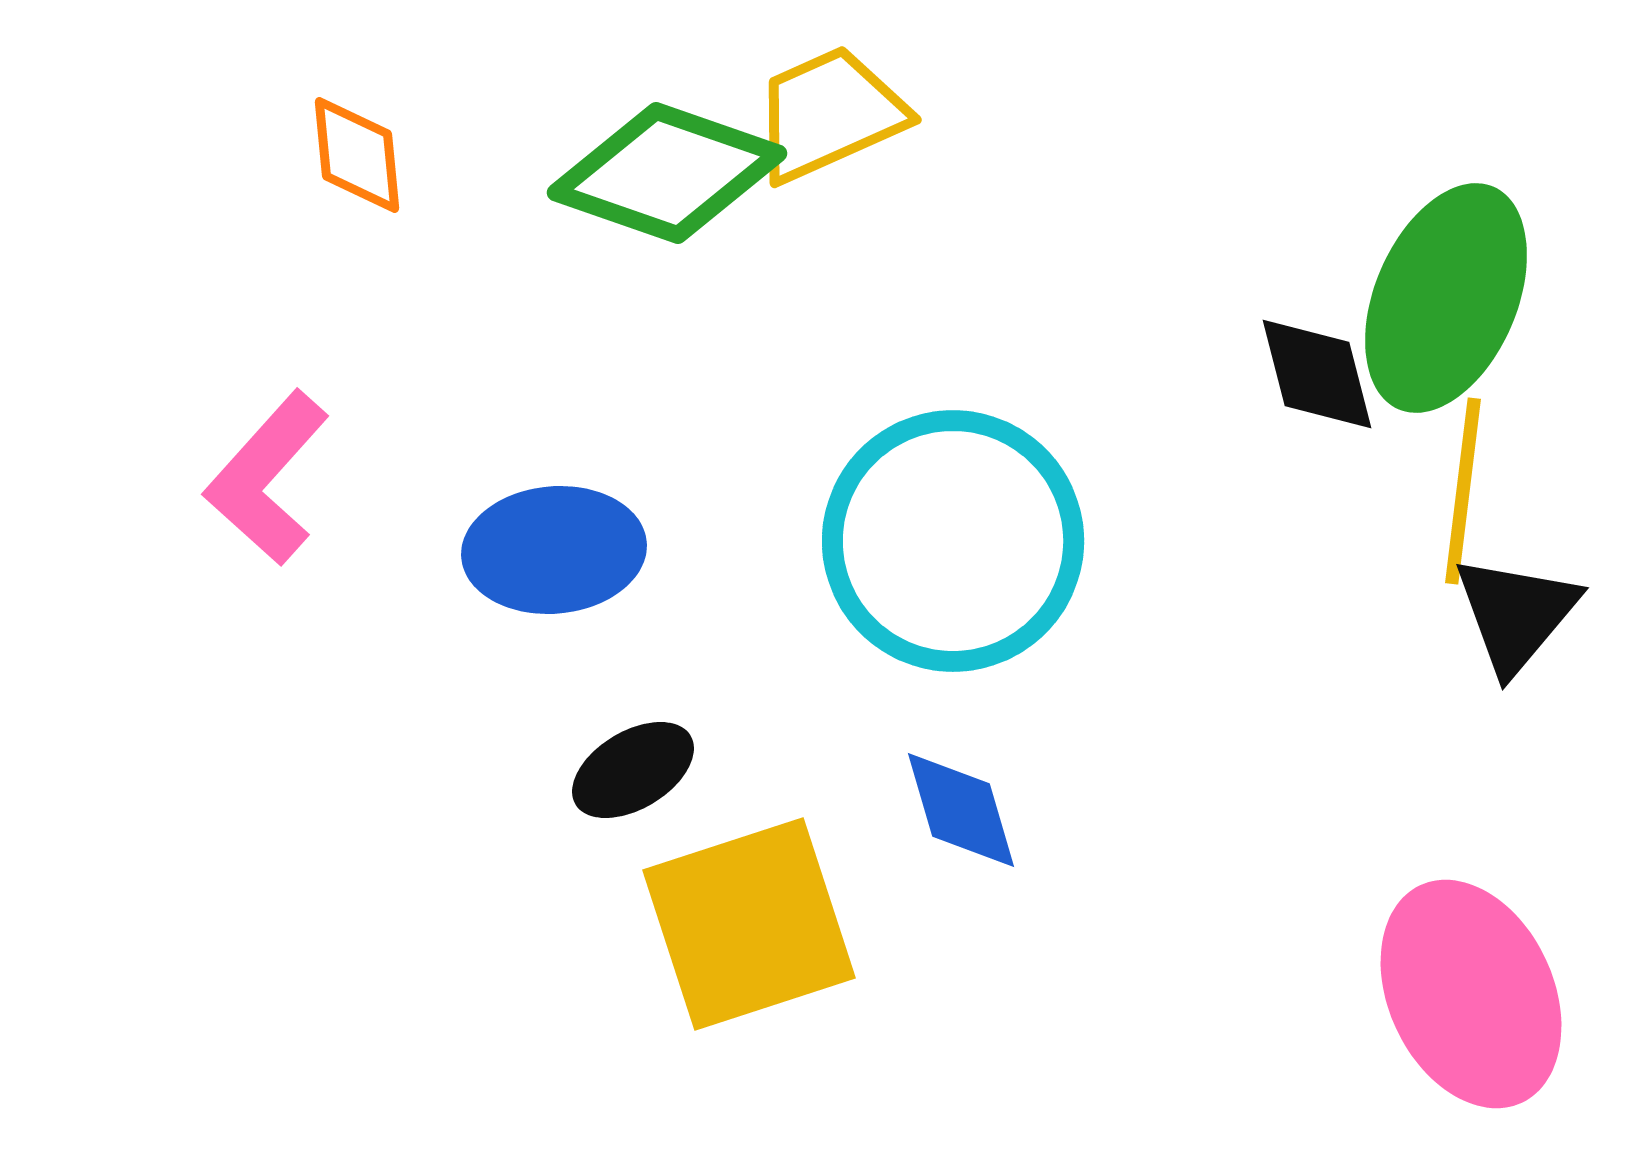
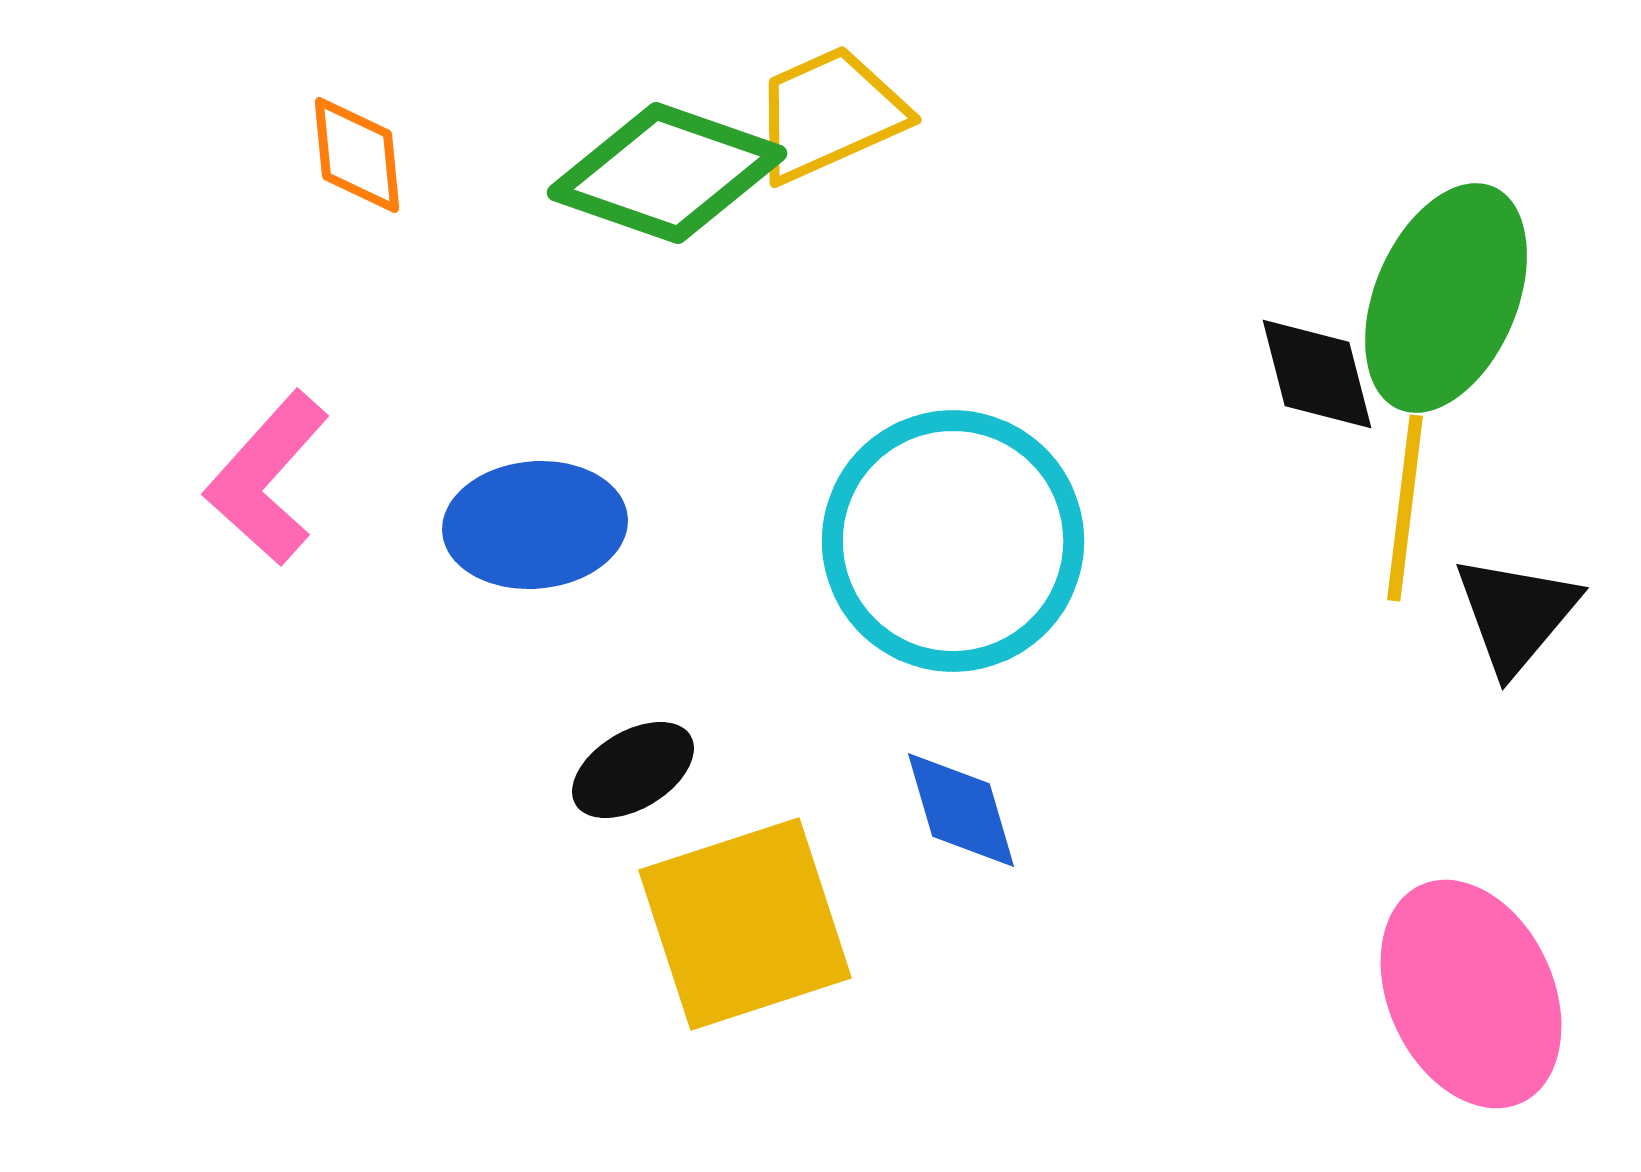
yellow line: moved 58 px left, 17 px down
blue ellipse: moved 19 px left, 25 px up
yellow square: moved 4 px left
